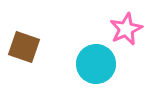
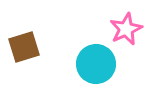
brown square: rotated 36 degrees counterclockwise
